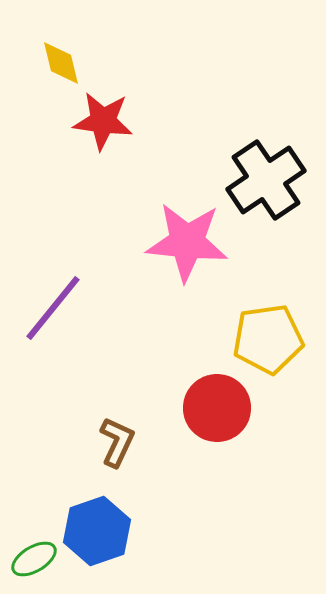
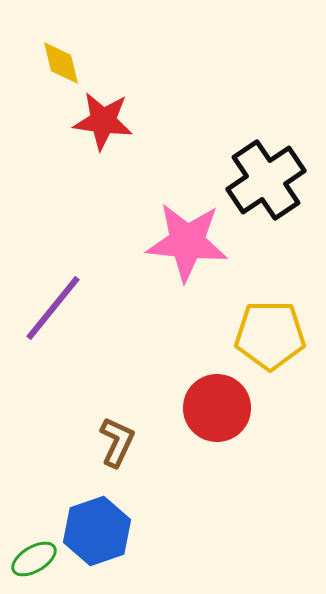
yellow pentagon: moved 2 px right, 4 px up; rotated 8 degrees clockwise
